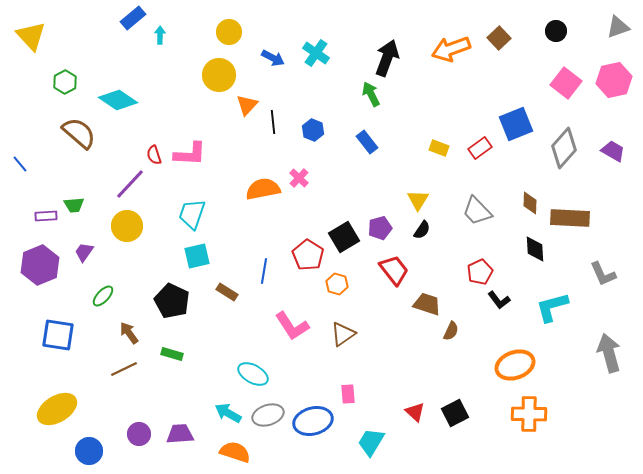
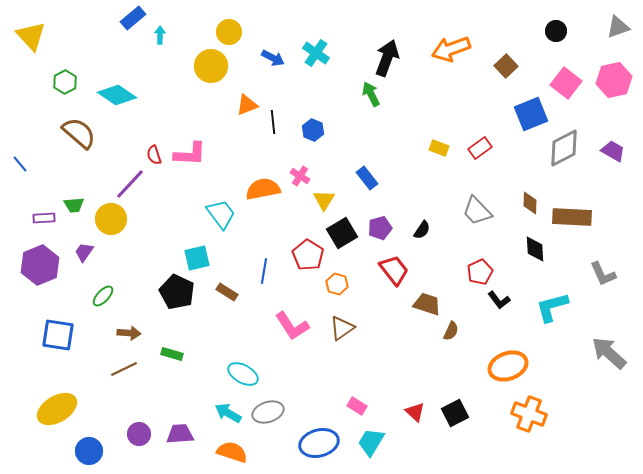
brown square at (499, 38): moved 7 px right, 28 px down
yellow circle at (219, 75): moved 8 px left, 9 px up
cyan diamond at (118, 100): moved 1 px left, 5 px up
orange triangle at (247, 105): rotated 25 degrees clockwise
blue square at (516, 124): moved 15 px right, 10 px up
blue rectangle at (367, 142): moved 36 px down
gray diamond at (564, 148): rotated 21 degrees clockwise
pink cross at (299, 178): moved 1 px right, 2 px up; rotated 12 degrees counterclockwise
yellow triangle at (418, 200): moved 94 px left
cyan trapezoid at (192, 214): moved 29 px right; rotated 124 degrees clockwise
purple rectangle at (46, 216): moved 2 px left, 2 px down
brown rectangle at (570, 218): moved 2 px right, 1 px up
yellow circle at (127, 226): moved 16 px left, 7 px up
black square at (344, 237): moved 2 px left, 4 px up
cyan square at (197, 256): moved 2 px down
black pentagon at (172, 301): moved 5 px right, 9 px up
brown arrow at (129, 333): rotated 130 degrees clockwise
brown triangle at (343, 334): moved 1 px left, 6 px up
gray arrow at (609, 353): rotated 33 degrees counterclockwise
orange ellipse at (515, 365): moved 7 px left, 1 px down
cyan ellipse at (253, 374): moved 10 px left
pink rectangle at (348, 394): moved 9 px right, 12 px down; rotated 54 degrees counterclockwise
orange cross at (529, 414): rotated 20 degrees clockwise
gray ellipse at (268, 415): moved 3 px up
blue ellipse at (313, 421): moved 6 px right, 22 px down
orange semicircle at (235, 452): moved 3 px left
